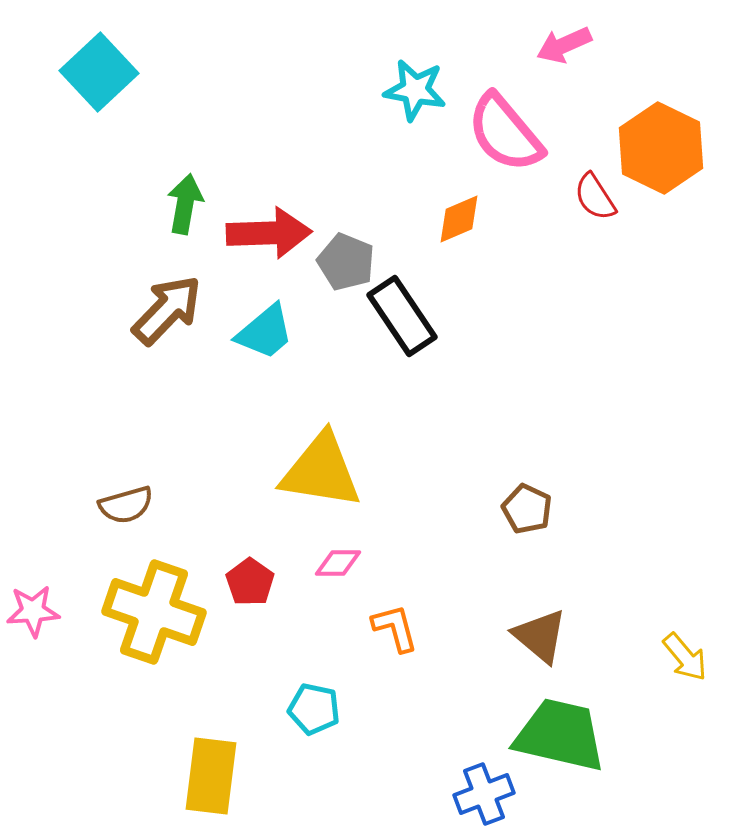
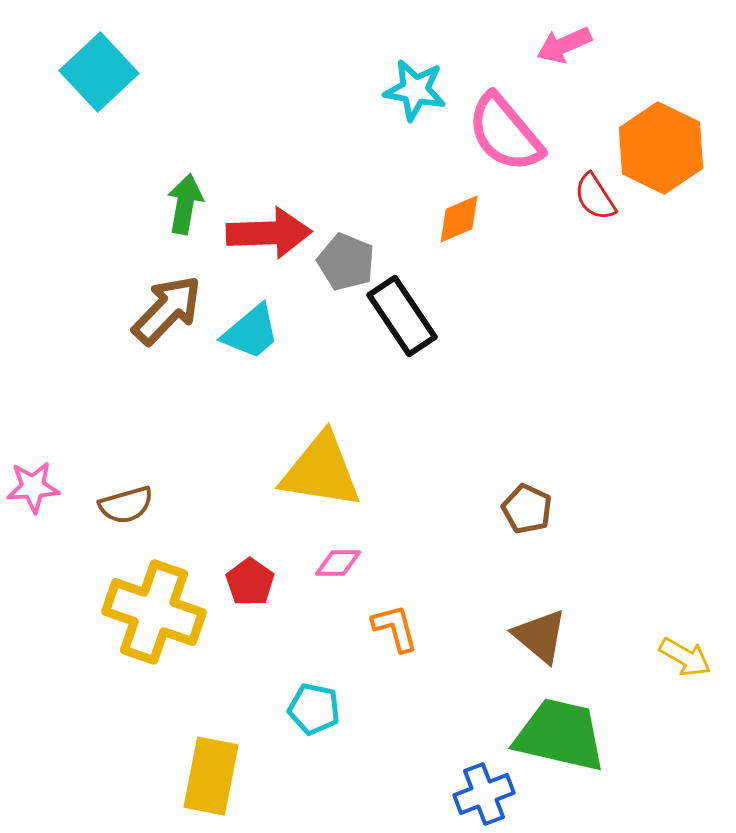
cyan trapezoid: moved 14 px left
pink star: moved 124 px up
yellow arrow: rotated 20 degrees counterclockwise
yellow rectangle: rotated 4 degrees clockwise
